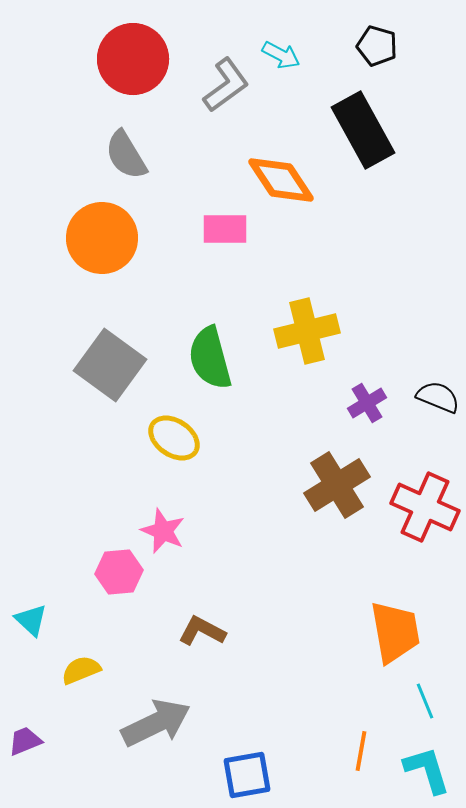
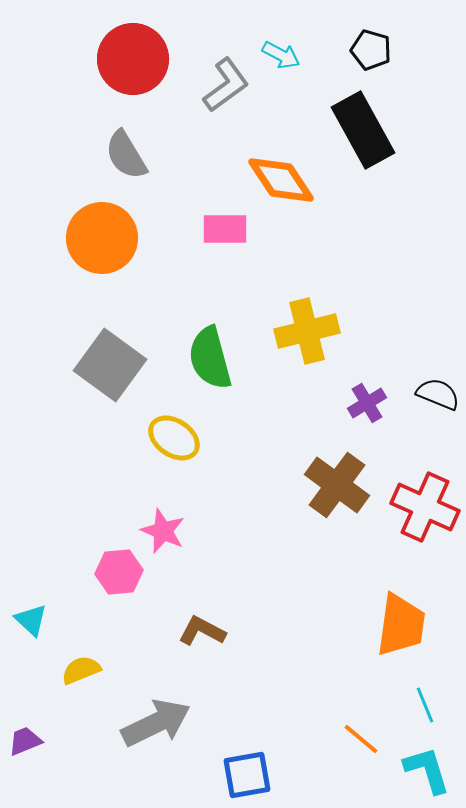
black pentagon: moved 6 px left, 4 px down
black semicircle: moved 3 px up
brown cross: rotated 22 degrees counterclockwise
orange trapezoid: moved 6 px right, 7 px up; rotated 18 degrees clockwise
cyan line: moved 4 px down
orange line: moved 12 px up; rotated 60 degrees counterclockwise
